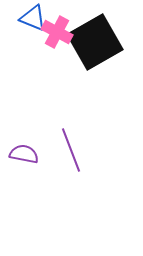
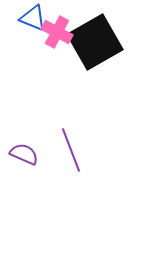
purple semicircle: rotated 12 degrees clockwise
